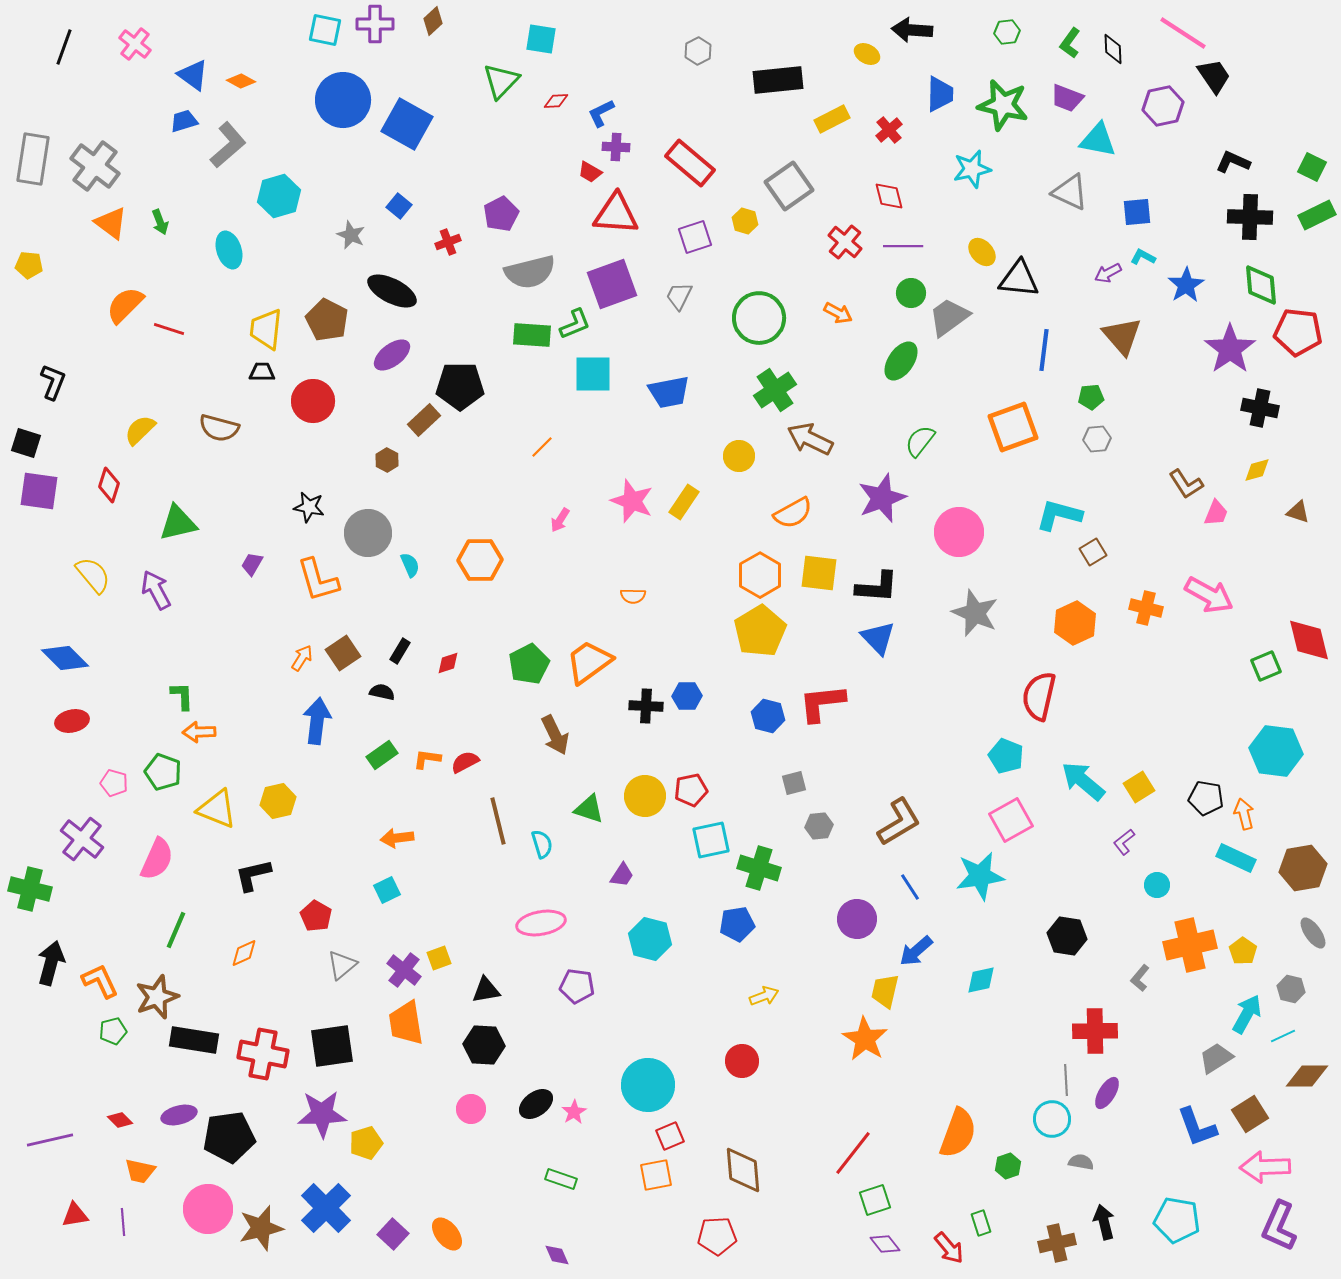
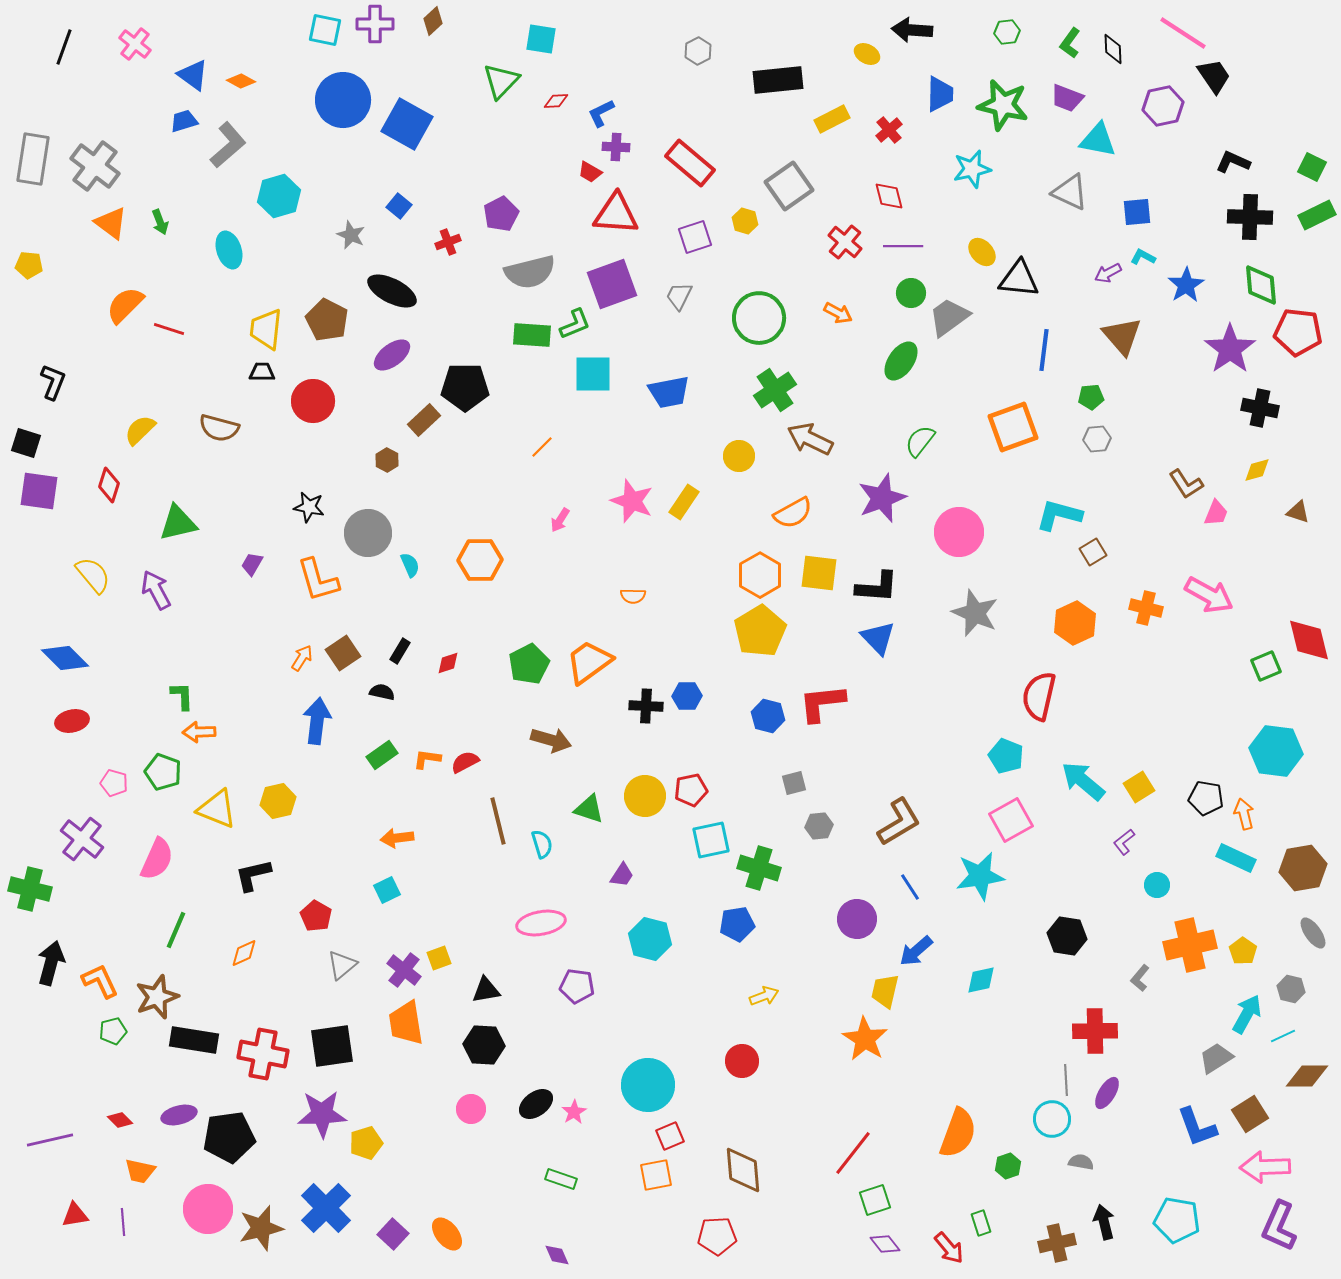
black pentagon at (460, 386): moved 5 px right, 1 px down
brown arrow at (555, 735): moved 4 px left, 5 px down; rotated 48 degrees counterclockwise
